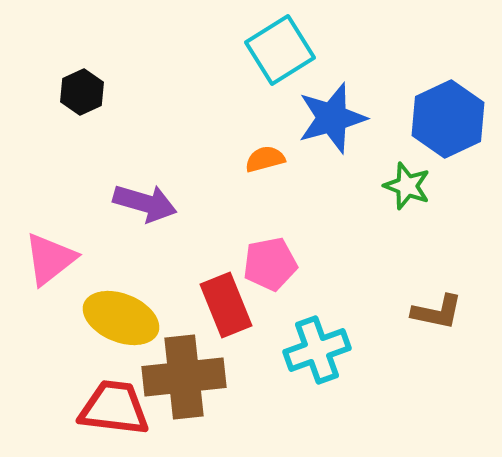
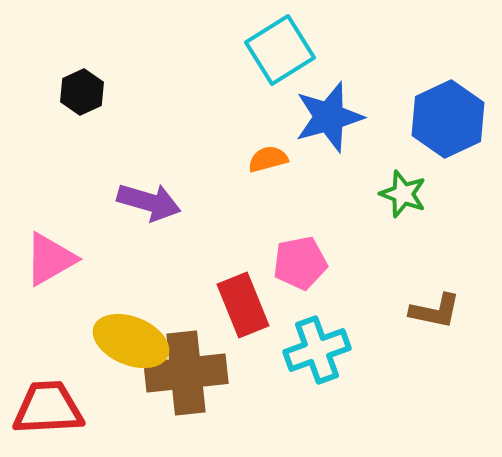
blue star: moved 3 px left, 1 px up
orange semicircle: moved 3 px right
green star: moved 4 px left, 8 px down
purple arrow: moved 4 px right, 1 px up
pink triangle: rotated 8 degrees clockwise
pink pentagon: moved 30 px right, 1 px up
red rectangle: moved 17 px right
brown L-shape: moved 2 px left, 1 px up
yellow ellipse: moved 10 px right, 23 px down
brown cross: moved 2 px right, 4 px up
red trapezoid: moved 66 px left; rotated 10 degrees counterclockwise
